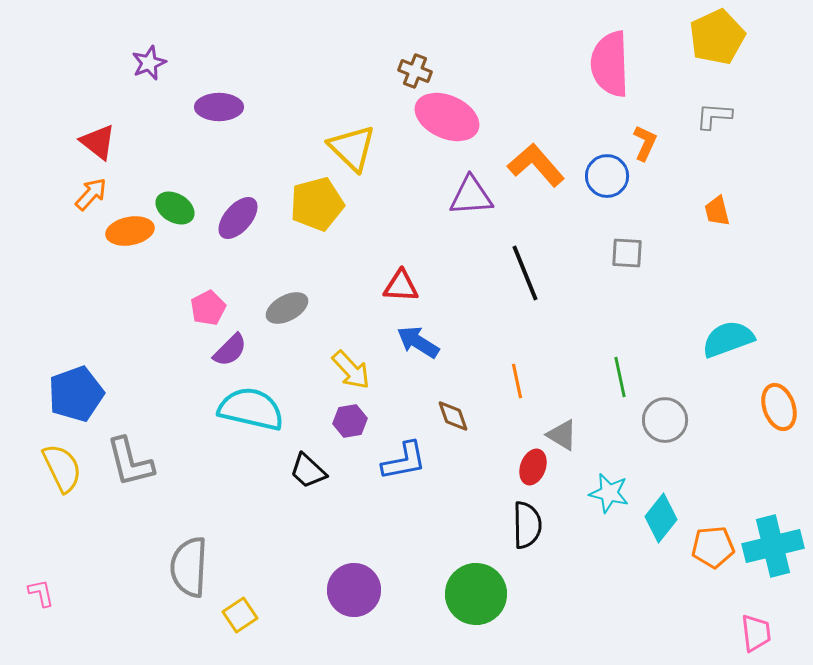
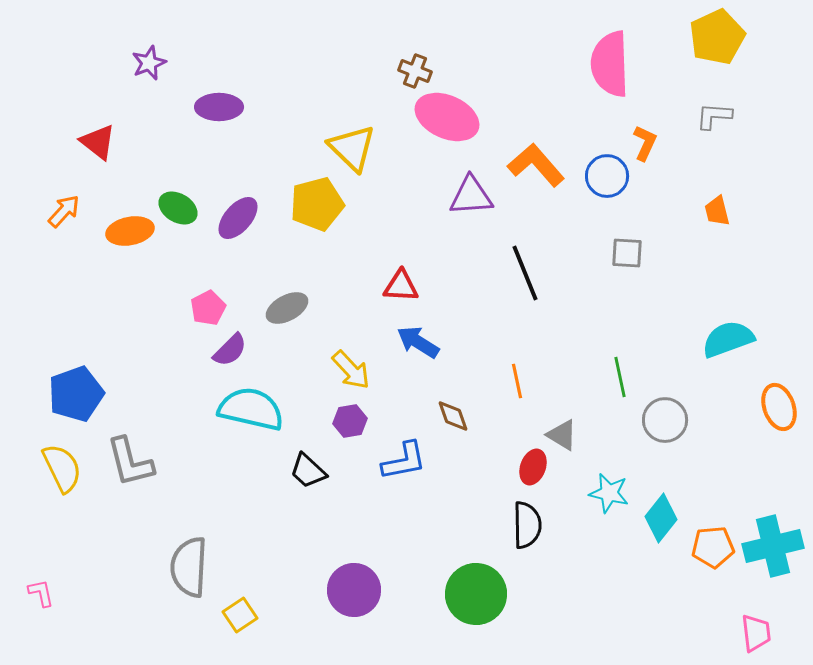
orange arrow at (91, 194): moved 27 px left, 17 px down
green ellipse at (175, 208): moved 3 px right
